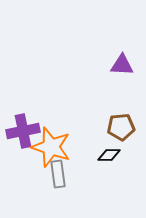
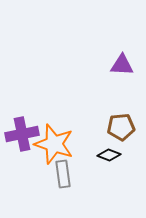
purple cross: moved 1 px left, 3 px down
orange star: moved 3 px right, 3 px up
black diamond: rotated 20 degrees clockwise
gray rectangle: moved 5 px right
